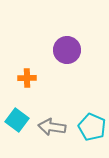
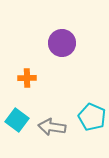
purple circle: moved 5 px left, 7 px up
cyan pentagon: moved 10 px up
